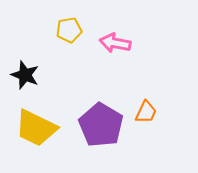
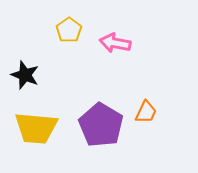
yellow pentagon: rotated 25 degrees counterclockwise
yellow trapezoid: rotated 21 degrees counterclockwise
